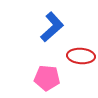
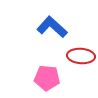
blue L-shape: rotated 96 degrees counterclockwise
